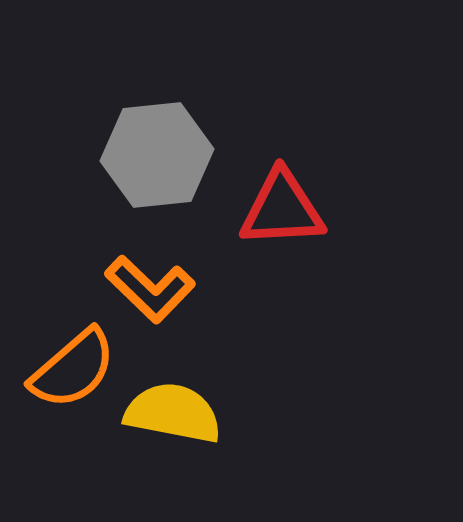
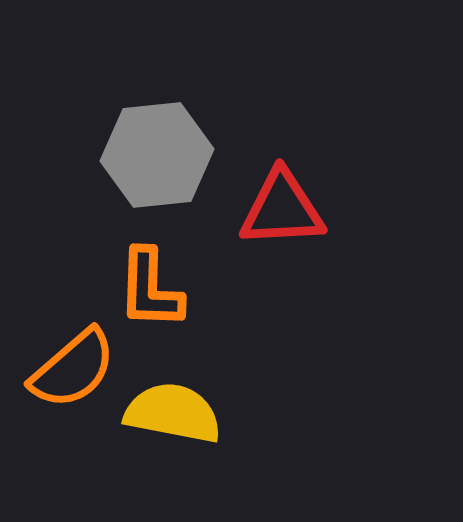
orange L-shape: rotated 48 degrees clockwise
